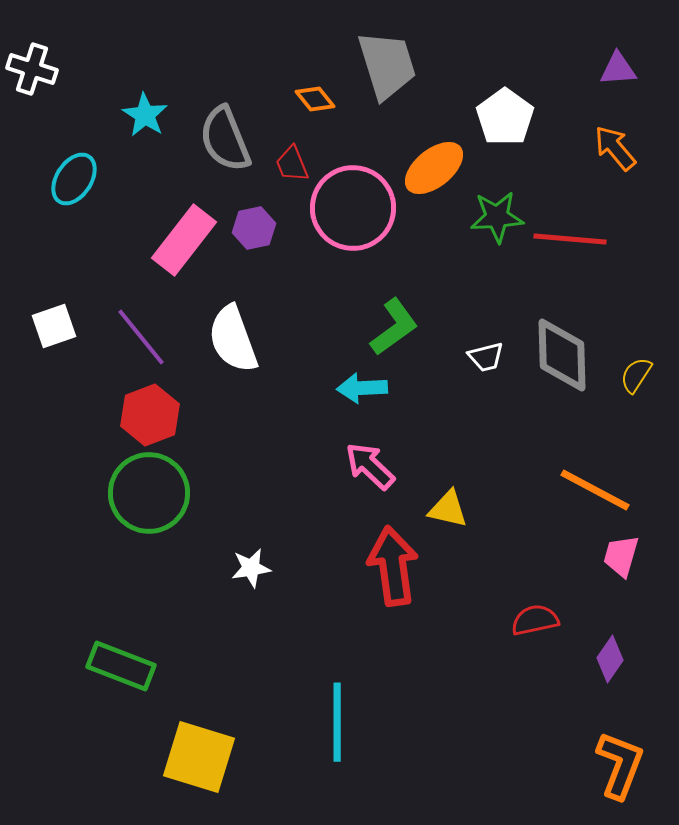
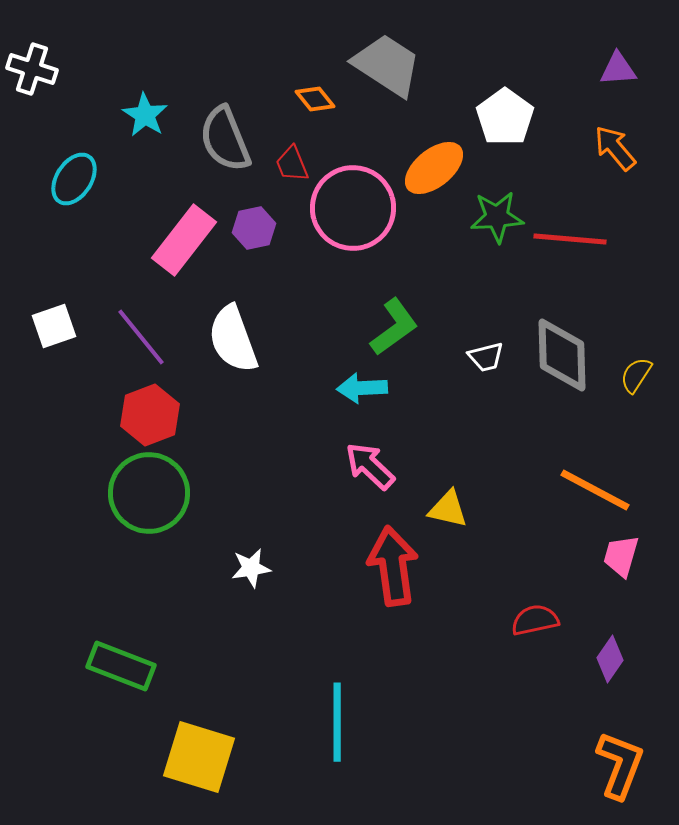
gray trapezoid: rotated 40 degrees counterclockwise
